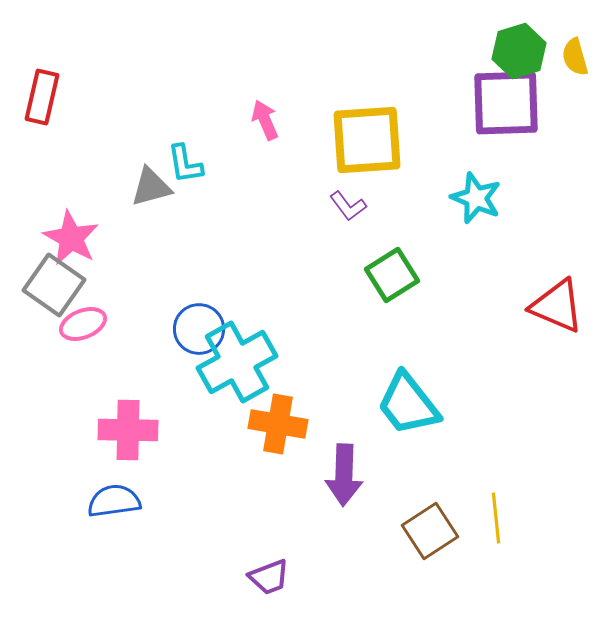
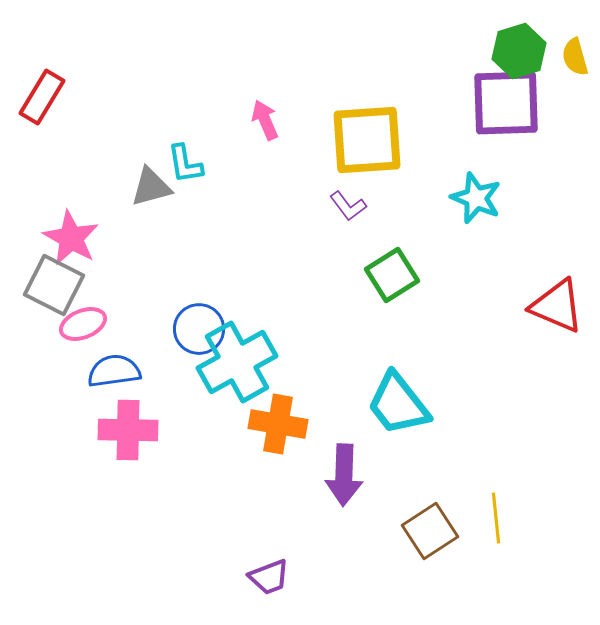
red rectangle: rotated 18 degrees clockwise
gray square: rotated 8 degrees counterclockwise
cyan trapezoid: moved 10 px left
blue semicircle: moved 130 px up
